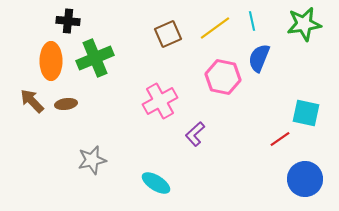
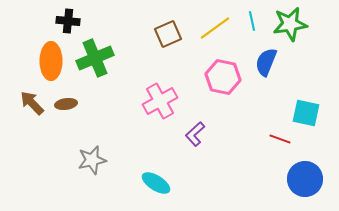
green star: moved 14 px left
blue semicircle: moved 7 px right, 4 px down
brown arrow: moved 2 px down
red line: rotated 55 degrees clockwise
